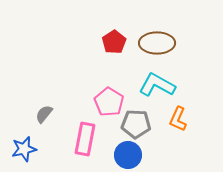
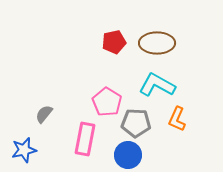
red pentagon: rotated 20 degrees clockwise
pink pentagon: moved 2 px left
orange L-shape: moved 1 px left
gray pentagon: moved 1 px up
blue star: moved 1 px down
